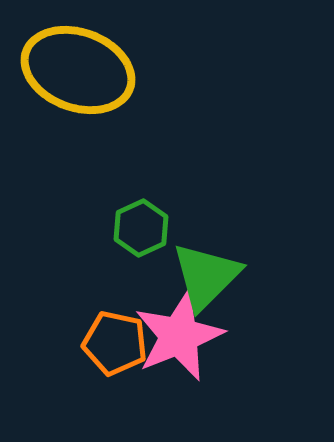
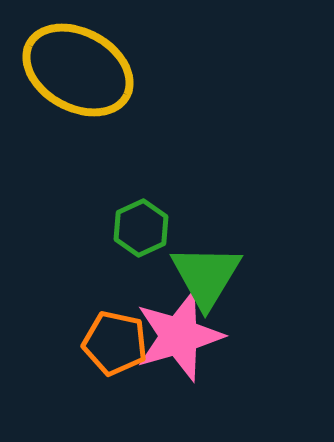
yellow ellipse: rotated 9 degrees clockwise
green triangle: rotated 14 degrees counterclockwise
pink star: rotated 6 degrees clockwise
